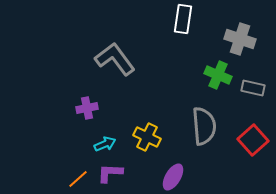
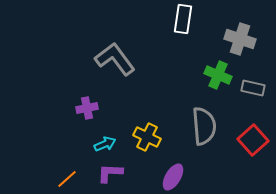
orange line: moved 11 px left
